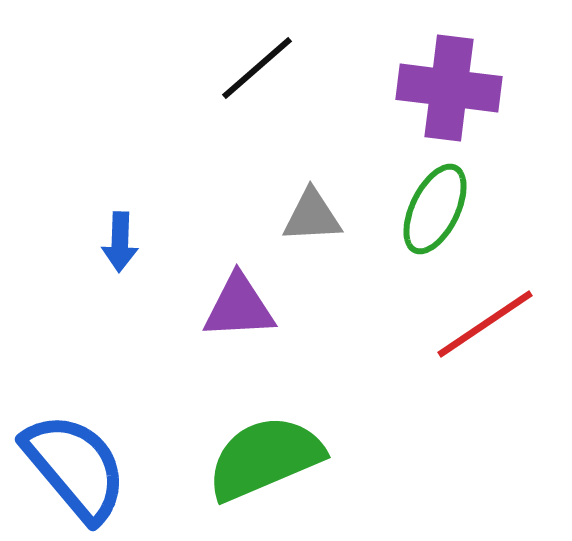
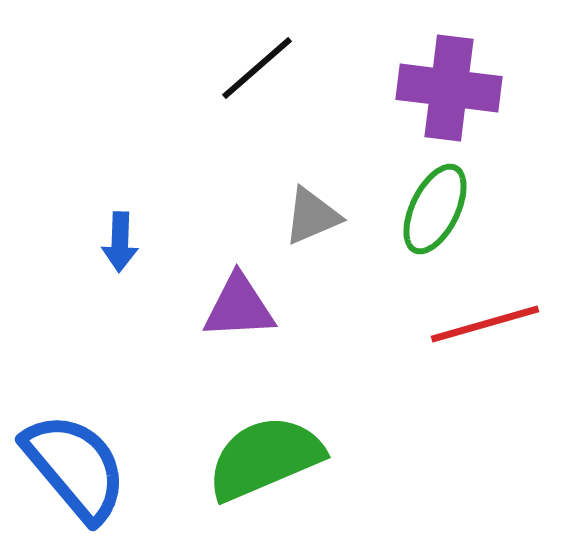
gray triangle: rotated 20 degrees counterclockwise
red line: rotated 18 degrees clockwise
